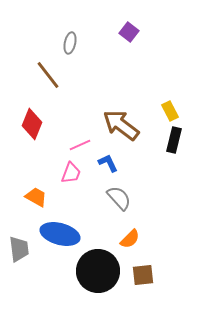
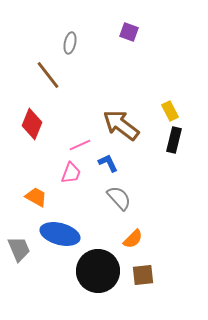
purple square: rotated 18 degrees counterclockwise
orange semicircle: moved 3 px right
gray trapezoid: rotated 16 degrees counterclockwise
